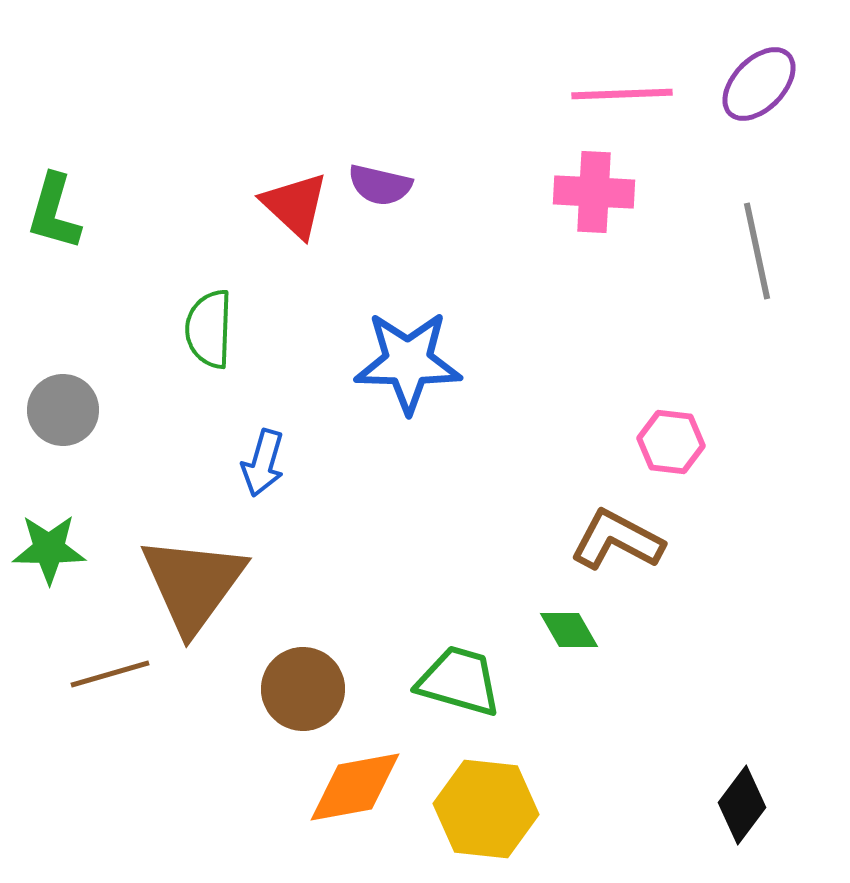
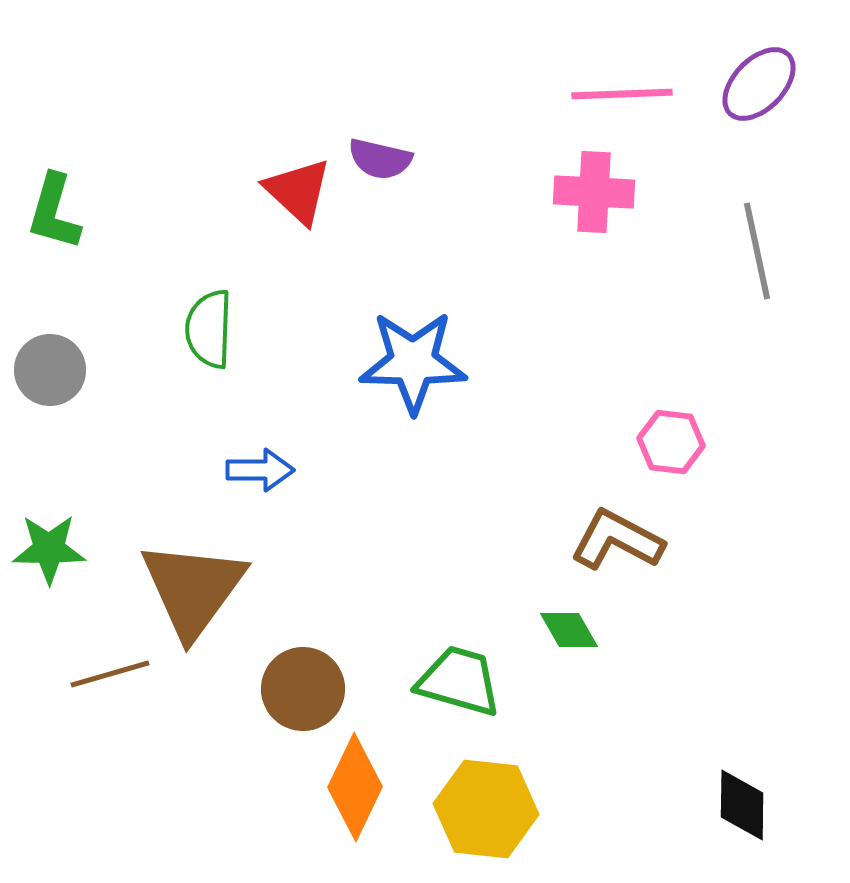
purple semicircle: moved 26 px up
red triangle: moved 3 px right, 14 px up
blue star: moved 5 px right
gray circle: moved 13 px left, 40 px up
blue arrow: moved 3 px left, 7 px down; rotated 106 degrees counterclockwise
brown triangle: moved 5 px down
orange diamond: rotated 54 degrees counterclockwise
black diamond: rotated 36 degrees counterclockwise
